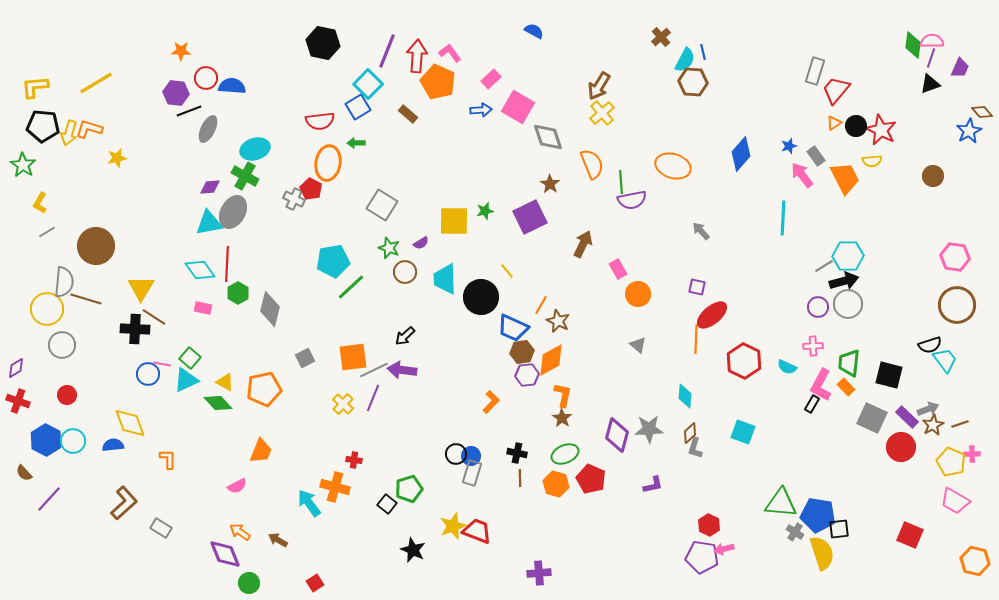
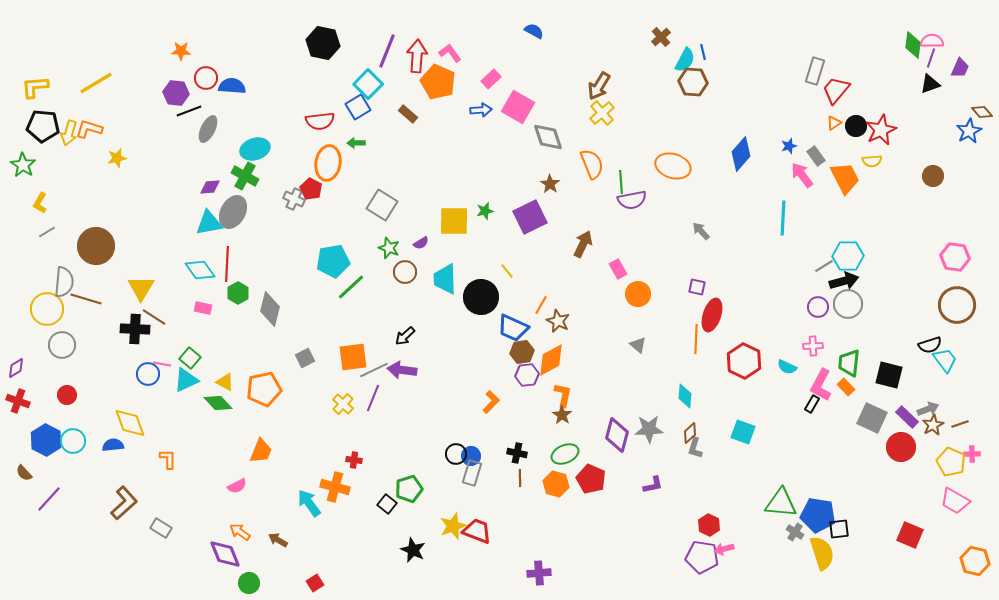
red star at (881, 130): rotated 20 degrees clockwise
red ellipse at (712, 315): rotated 32 degrees counterclockwise
brown star at (562, 418): moved 3 px up
